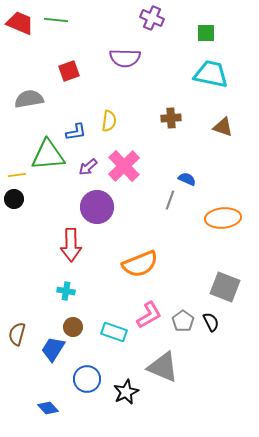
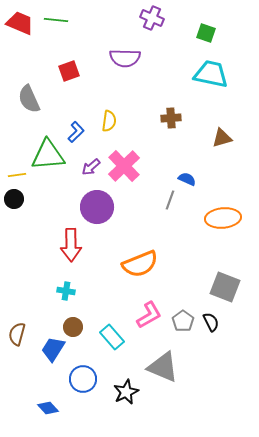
green square: rotated 18 degrees clockwise
gray semicircle: rotated 104 degrees counterclockwise
brown triangle: moved 1 px left, 11 px down; rotated 35 degrees counterclockwise
blue L-shape: rotated 35 degrees counterclockwise
purple arrow: moved 3 px right
cyan rectangle: moved 2 px left, 5 px down; rotated 30 degrees clockwise
blue circle: moved 4 px left
